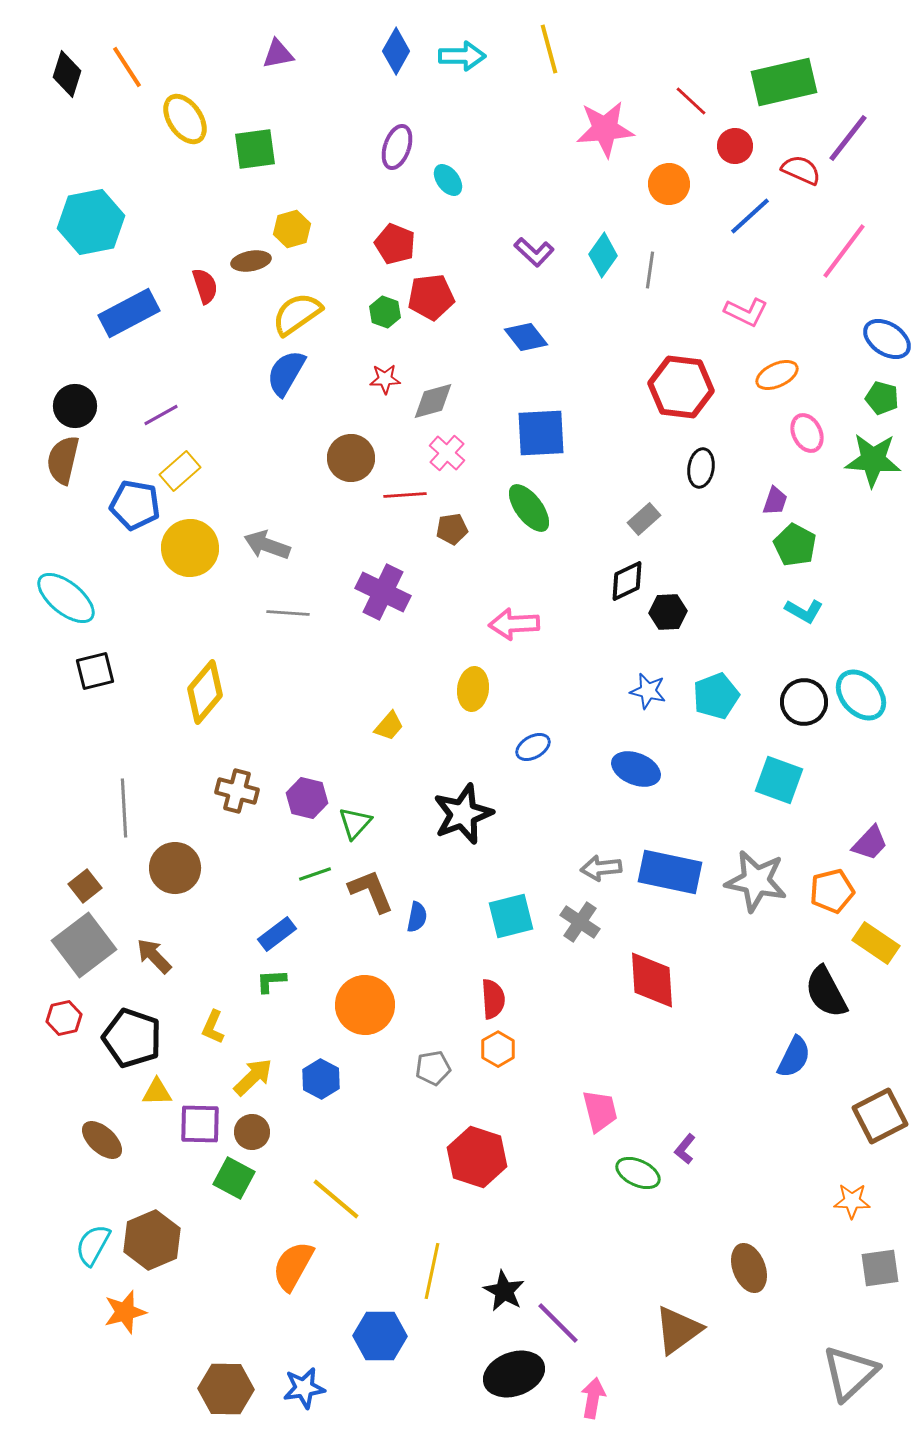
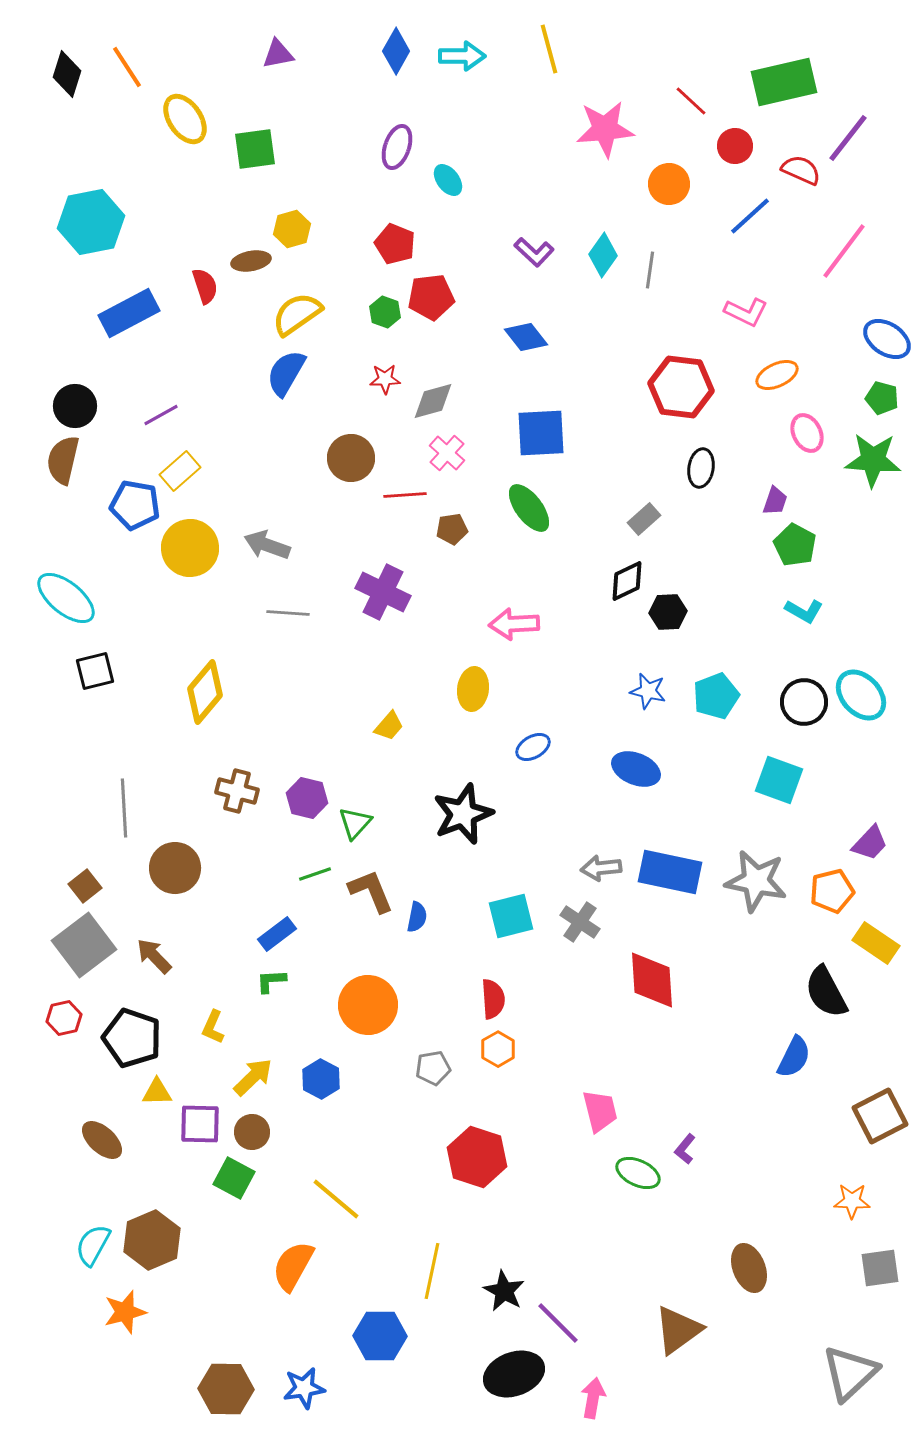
orange circle at (365, 1005): moved 3 px right
